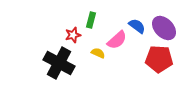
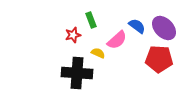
green rectangle: rotated 35 degrees counterclockwise
black cross: moved 18 px right, 10 px down; rotated 24 degrees counterclockwise
